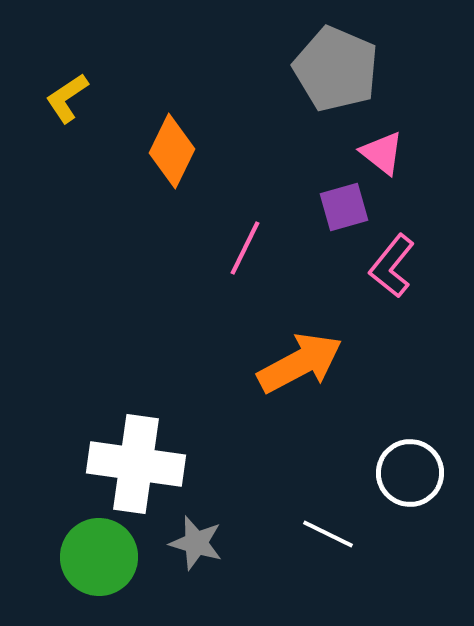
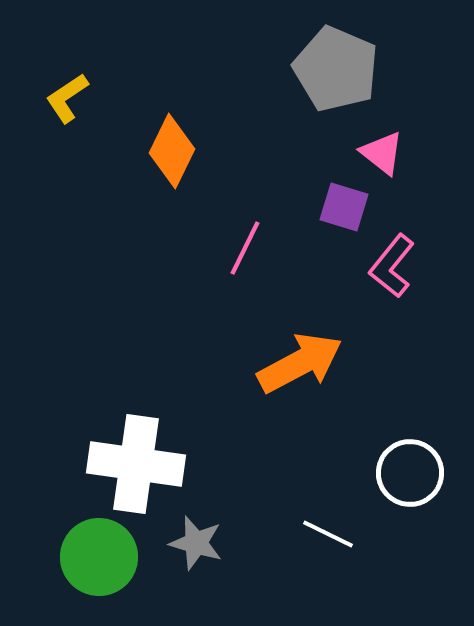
purple square: rotated 33 degrees clockwise
